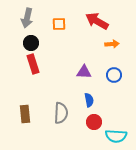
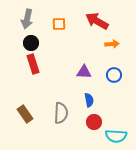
gray arrow: moved 1 px down
brown rectangle: rotated 30 degrees counterclockwise
